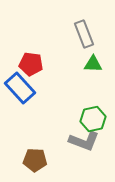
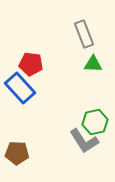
green hexagon: moved 2 px right, 3 px down
gray L-shape: rotated 36 degrees clockwise
brown pentagon: moved 18 px left, 7 px up
